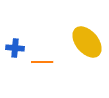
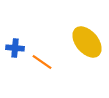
orange line: rotated 35 degrees clockwise
